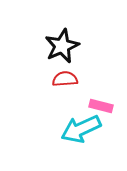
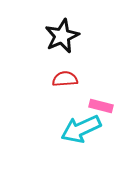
black star: moved 10 px up
